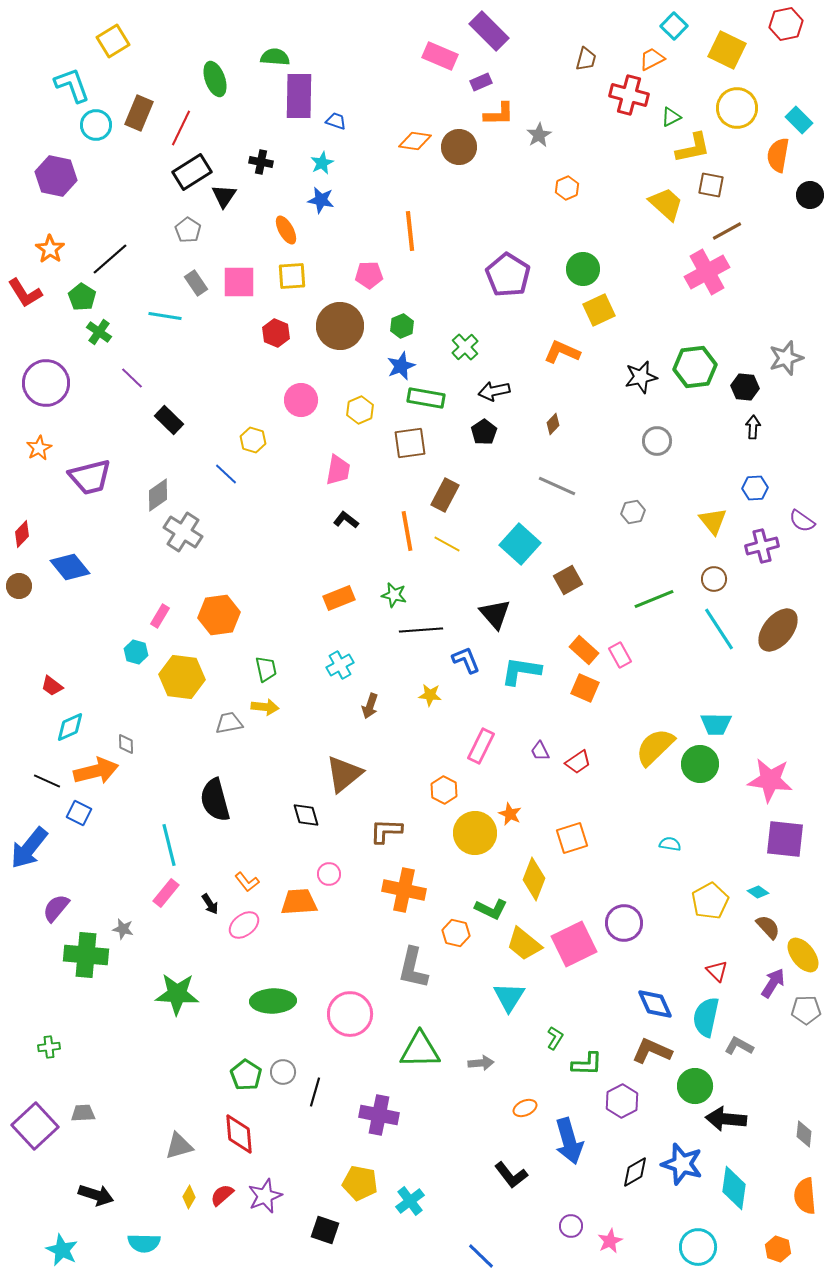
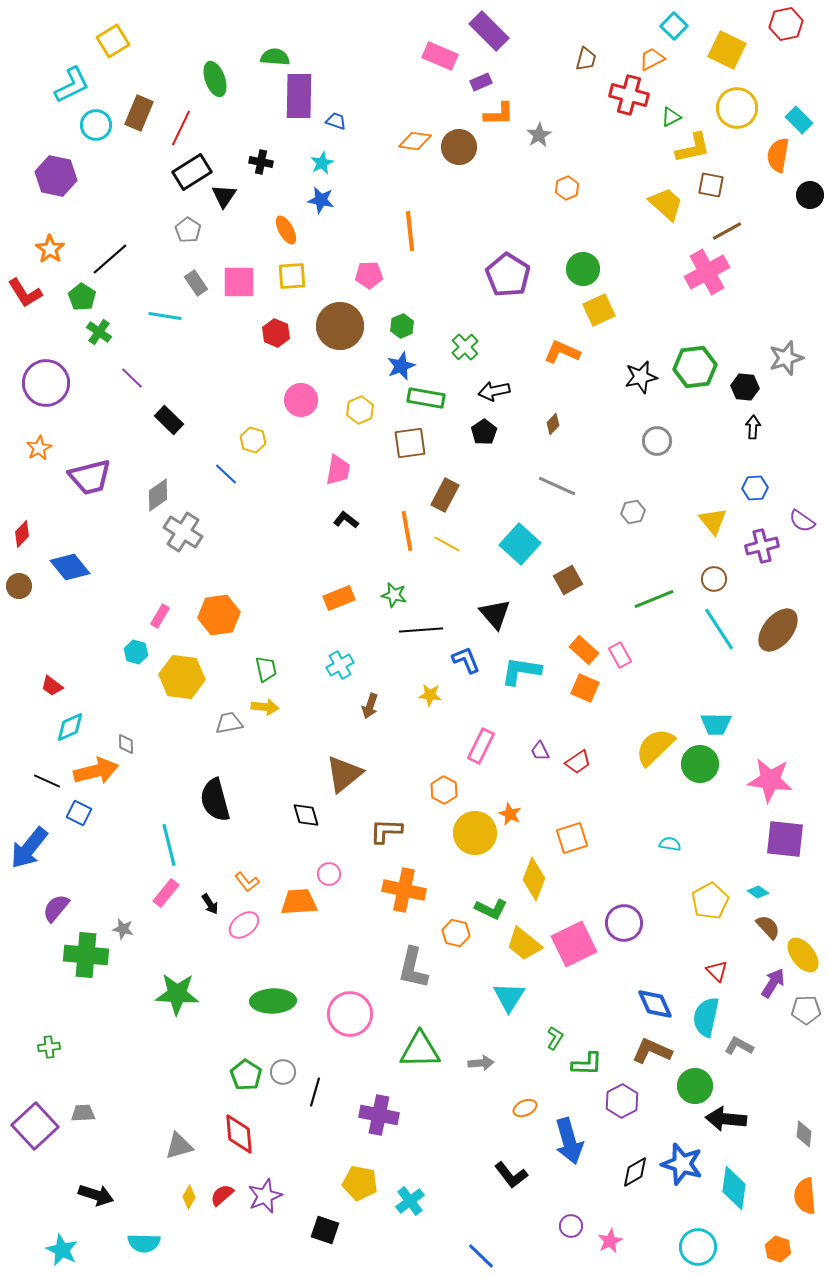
cyan L-shape at (72, 85): rotated 84 degrees clockwise
